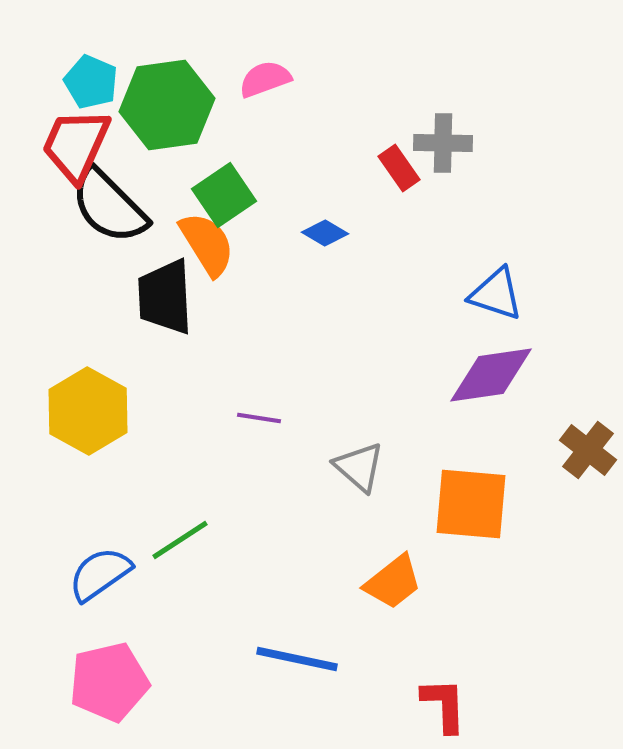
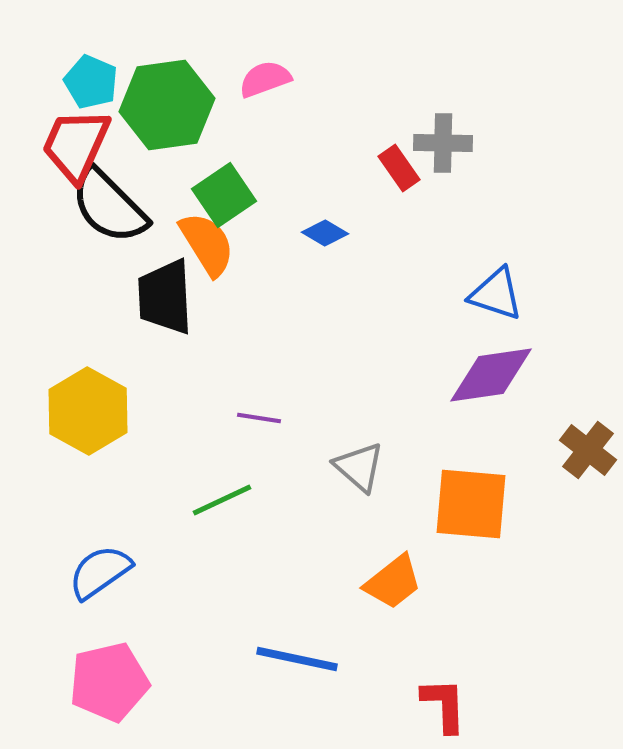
green line: moved 42 px right, 40 px up; rotated 8 degrees clockwise
blue semicircle: moved 2 px up
